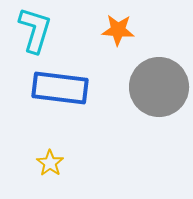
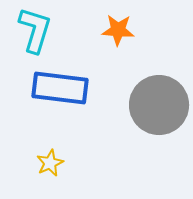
gray circle: moved 18 px down
yellow star: rotated 12 degrees clockwise
